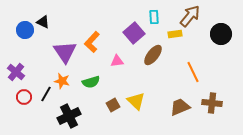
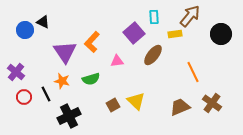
green semicircle: moved 3 px up
black line: rotated 56 degrees counterclockwise
brown cross: rotated 30 degrees clockwise
